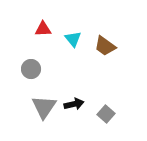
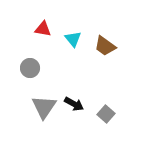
red triangle: rotated 12 degrees clockwise
gray circle: moved 1 px left, 1 px up
black arrow: rotated 42 degrees clockwise
